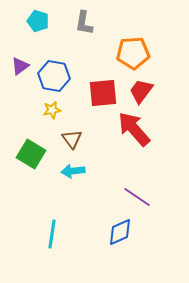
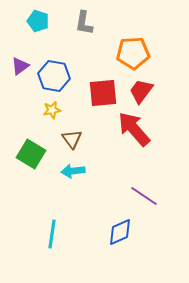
purple line: moved 7 px right, 1 px up
